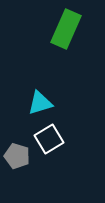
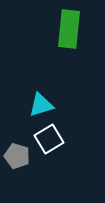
green rectangle: moved 3 px right; rotated 18 degrees counterclockwise
cyan triangle: moved 1 px right, 2 px down
